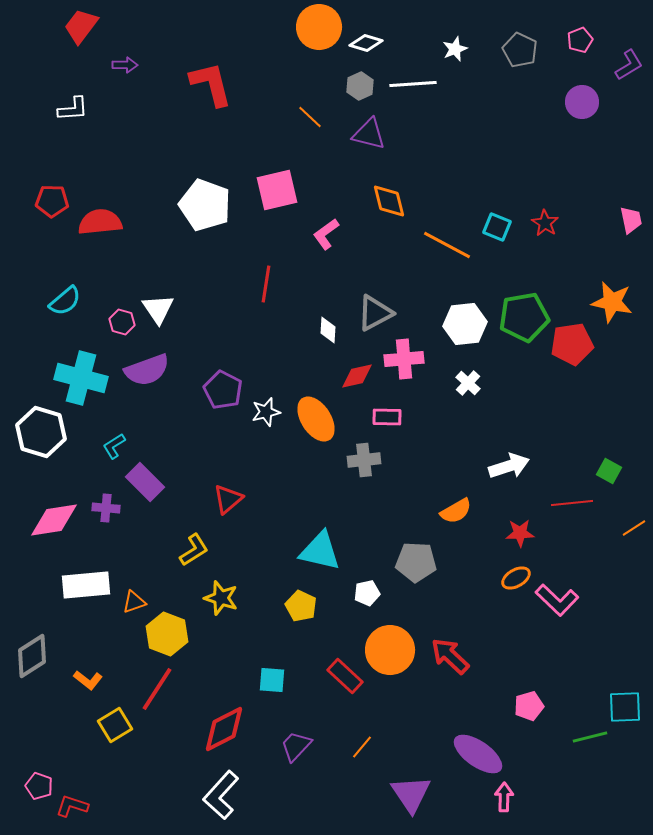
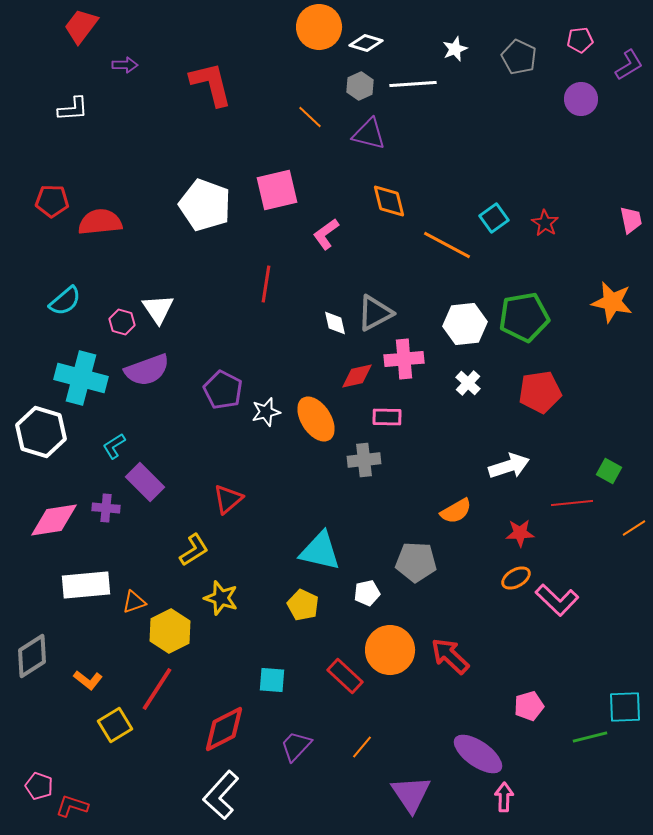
pink pentagon at (580, 40): rotated 15 degrees clockwise
gray pentagon at (520, 50): moved 1 px left, 7 px down
purple circle at (582, 102): moved 1 px left, 3 px up
cyan square at (497, 227): moved 3 px left, 9 px up; rotated 32 degrees clockwise
white diamond at (328, 330): moved 7 px right, 7 px up; rotated 16 degrees counterclockwise
red pentagon at (572, 344): moved 32 px left, 48 px down
yellow pentagon at (301, 606): moved 2 px right, 1 px up
yellow hexagon at (167, 634): moved 3 px right, 3 px up; rotated 12 degrees clockwise
